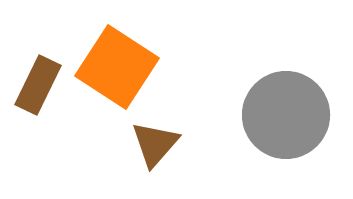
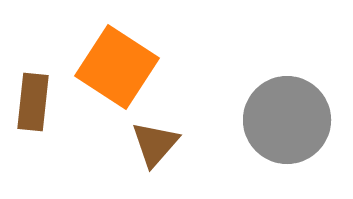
brown rectangle: moved 5 px left, 17 px down; rotated 20 degrees counterclockwise
gray circle: moved 1 px right, 5 px down
